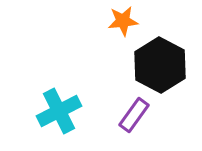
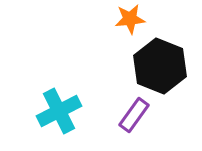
orange star: moved 7 px right, 2 px up
black hexagon: moved 1 px down; rotated 6 degrees counterclockwise
